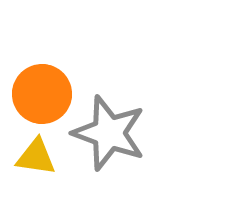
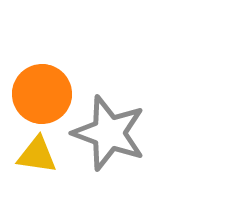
yellow triangle: moved 1 px right, 2 px up
